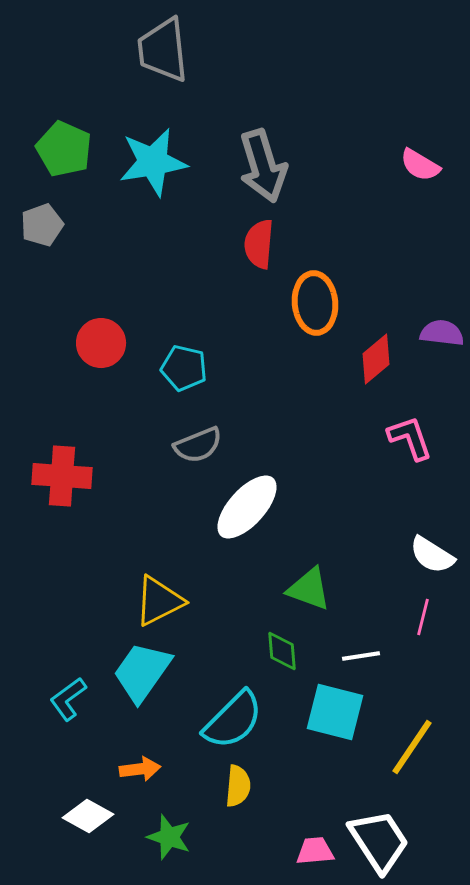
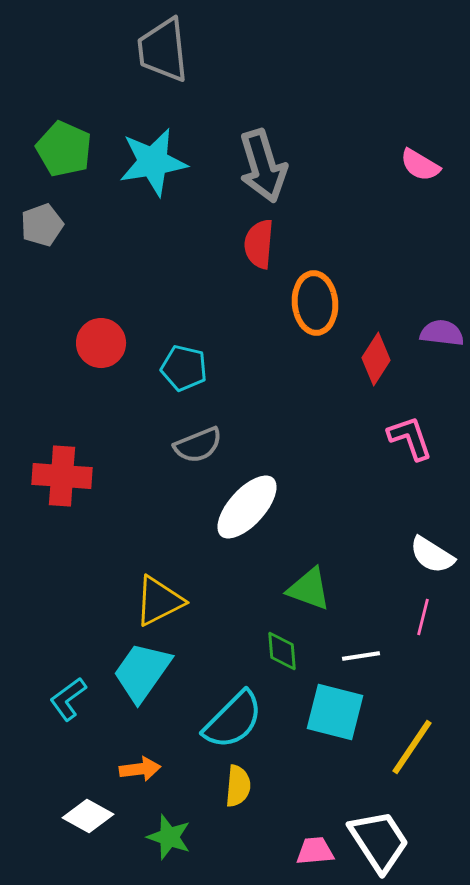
red diamond: rotated 18 degrees counterclockwise
